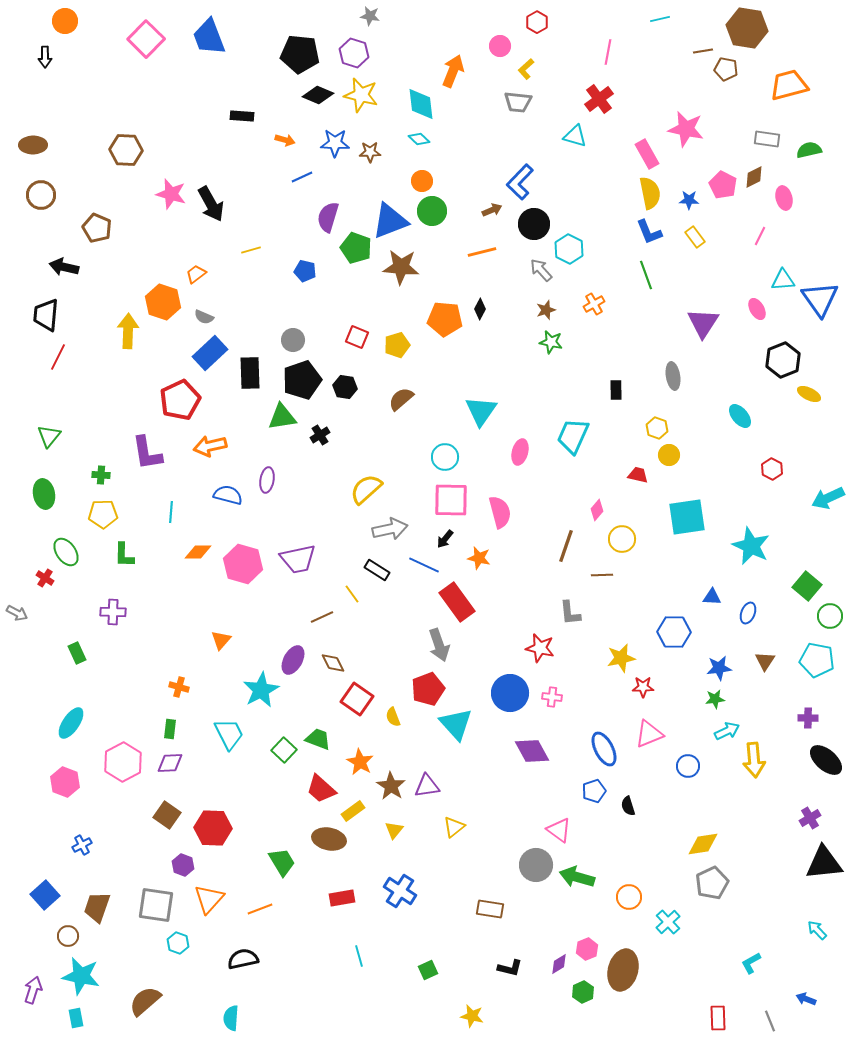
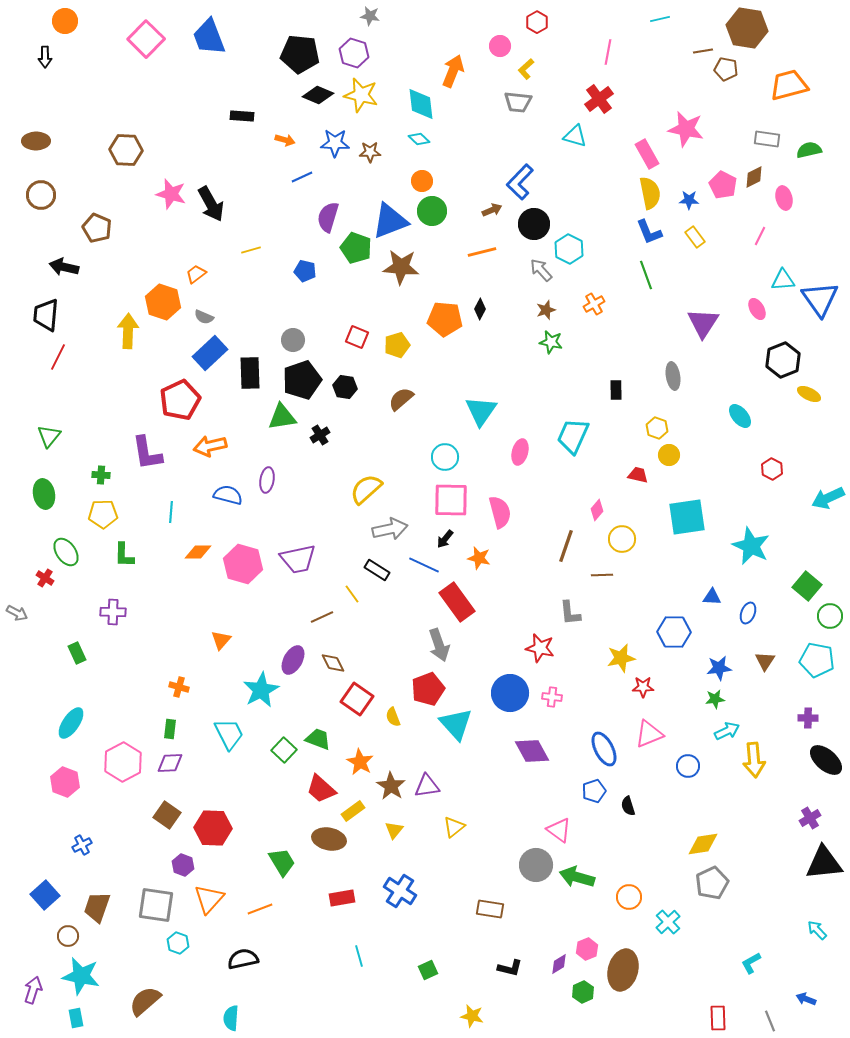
brown ellipse at (33, 145): moved 3 px right, 4 px up
